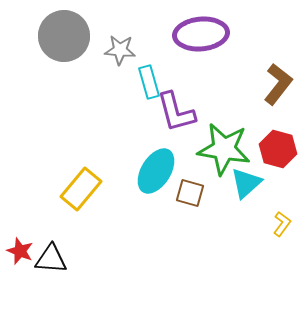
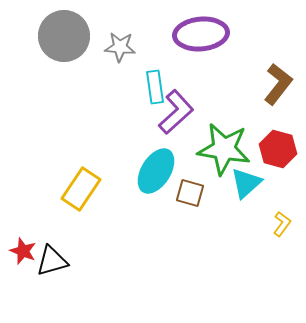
gray star: moved 3 px up
cyan rectangle: moved 6 px right, 5 px down; rotated 8 degrees clockwise
purple L-shape: rotated 117 degrees counterclockwise
yellow rectangle: rotated 6 degrees counterclockwise
red star: moved 3 px right
black triangle: moved 1 px right, 2 px down; rotated 20 degrees counterclockwise
